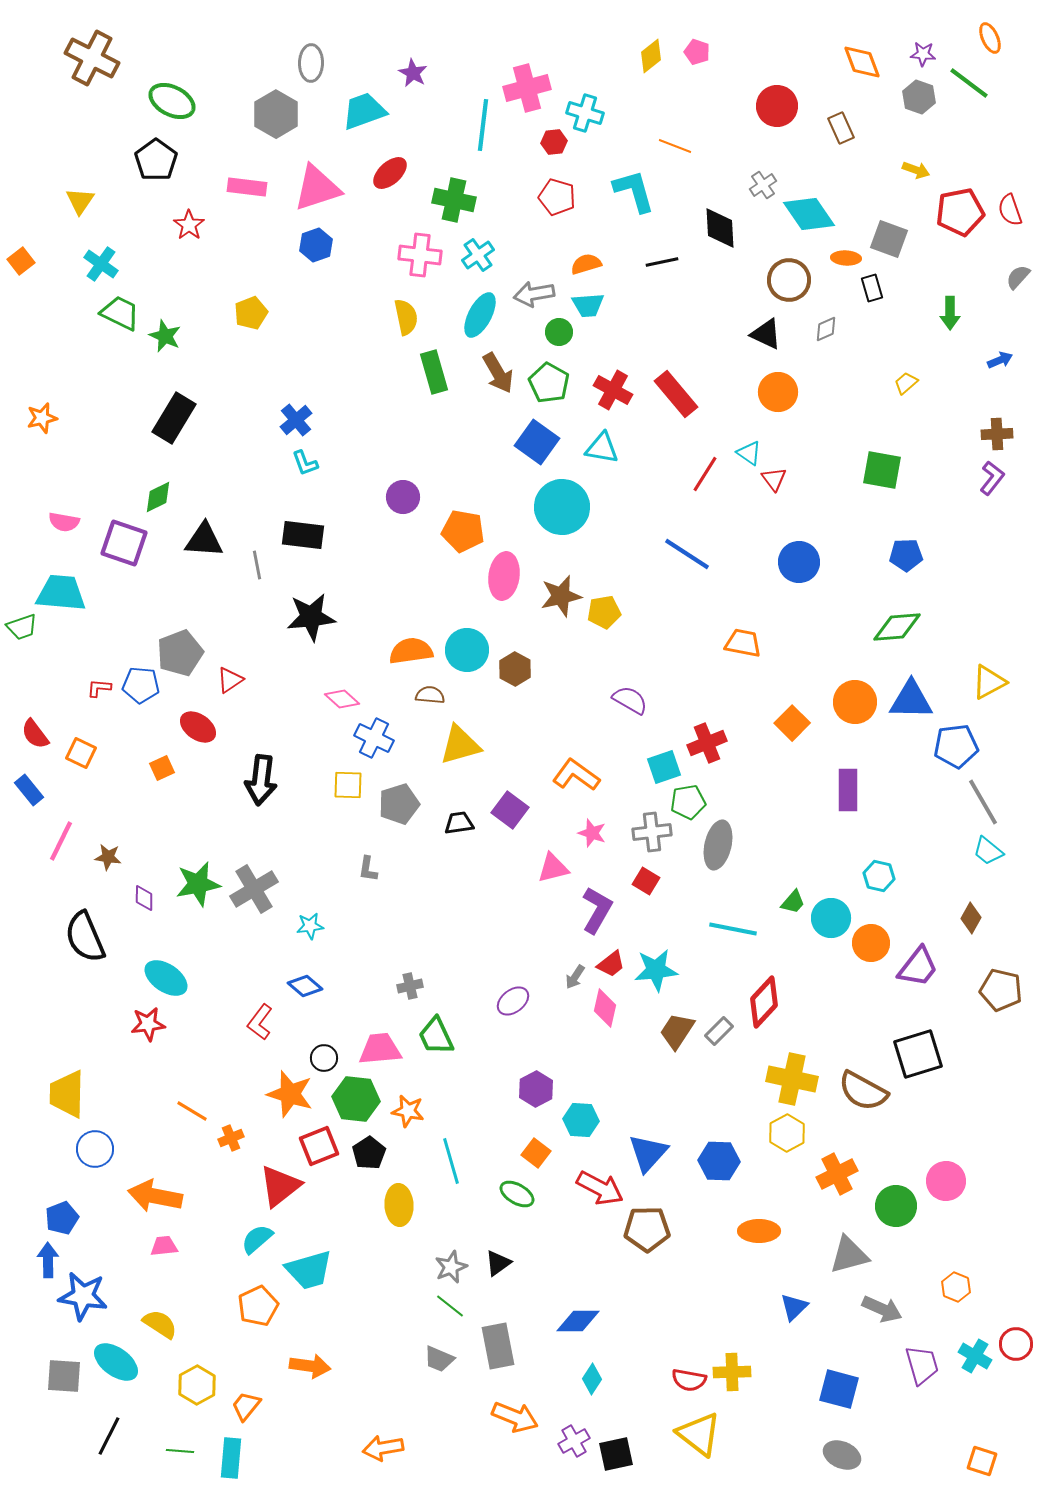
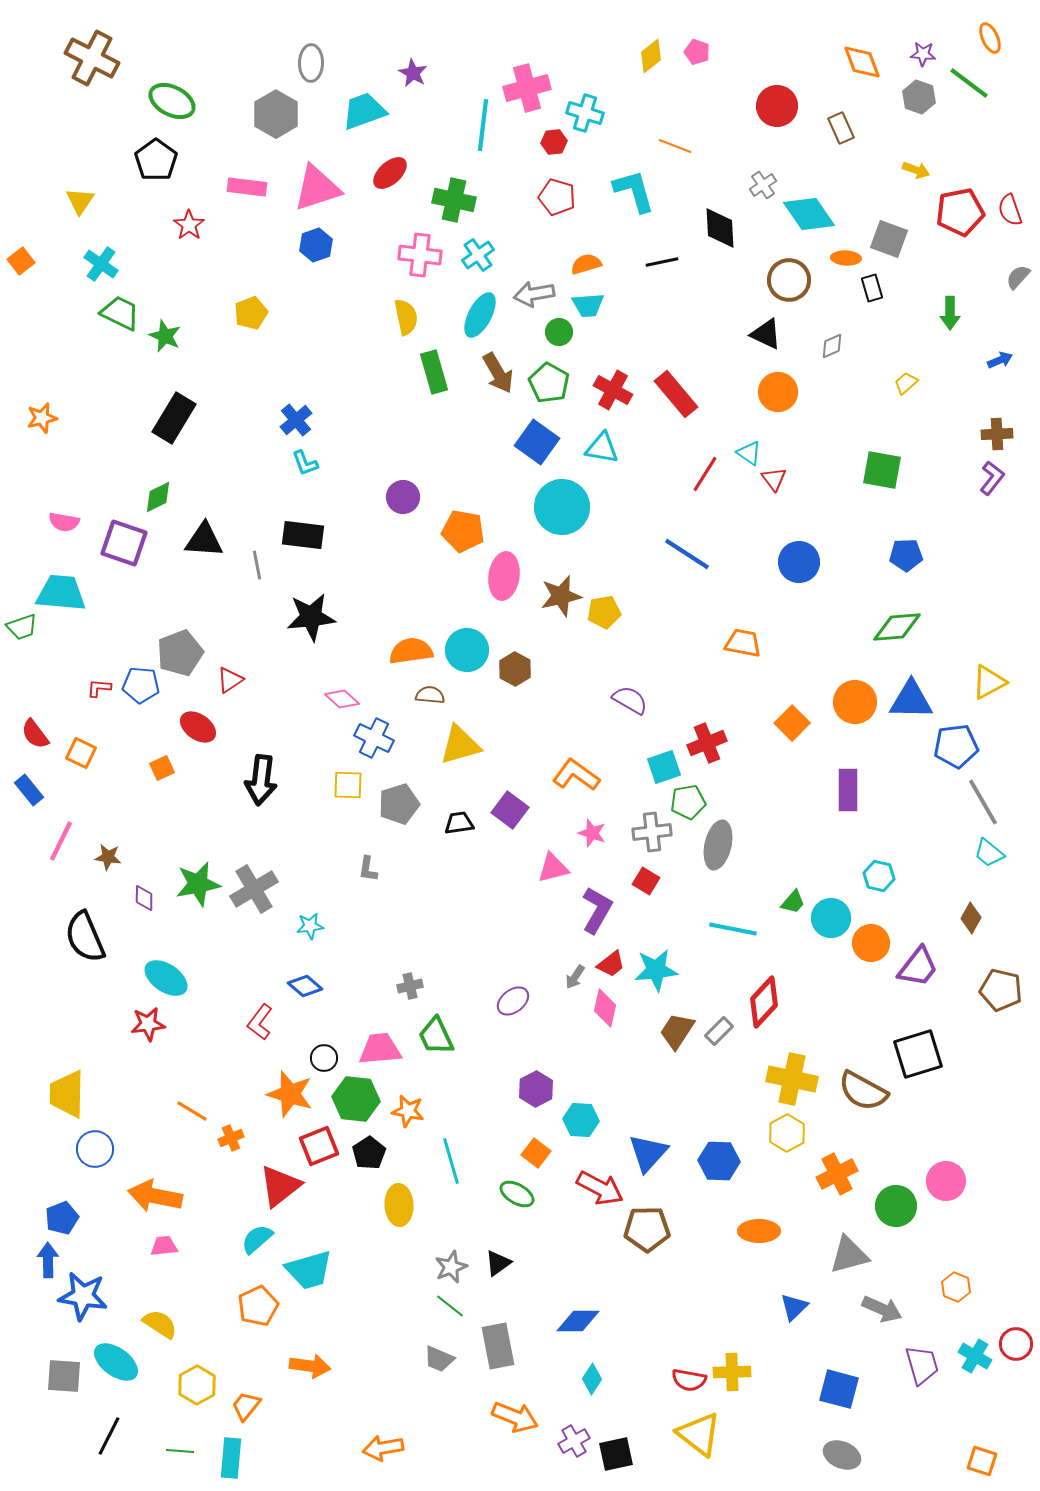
gray diamond at (826, 329): moved 6 px right, 17 px down
cyan trapezoid at (988, 851): moved 1 px right, 2 px down
